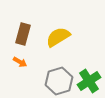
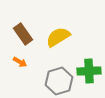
brown rectangle: rotated 50 degrees counterclockwise
green cross: moved 10 px up; rotated 30 degrees clockwise
